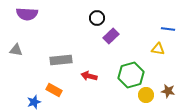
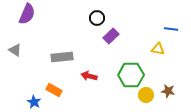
purple semicircle: rotated 70 degrees counterclockwise
blue line: moved 3 px right
gray triangle: moved 1 px left; rotated 24 degrees clockwise
gray rectangle: moved 1 px right, 3 px up
green hexagon: rotated 15 degrees clockwise
blue star: rotated 24 degrees counterclockwise
